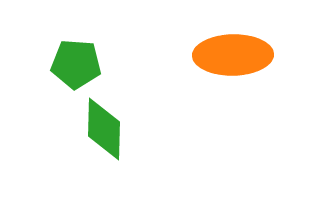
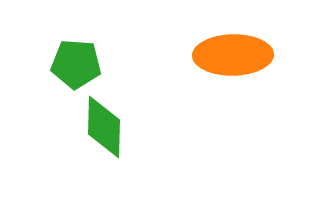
green diamond: moved 2 px up
